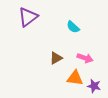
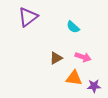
pink arrow: moved 2 px left, 1 px up
orange triangle: moved 1 px left
purple star: rotated 16 degrees counterclockwise
